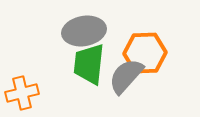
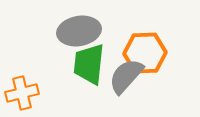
gray ellipse: moved 5 px left
